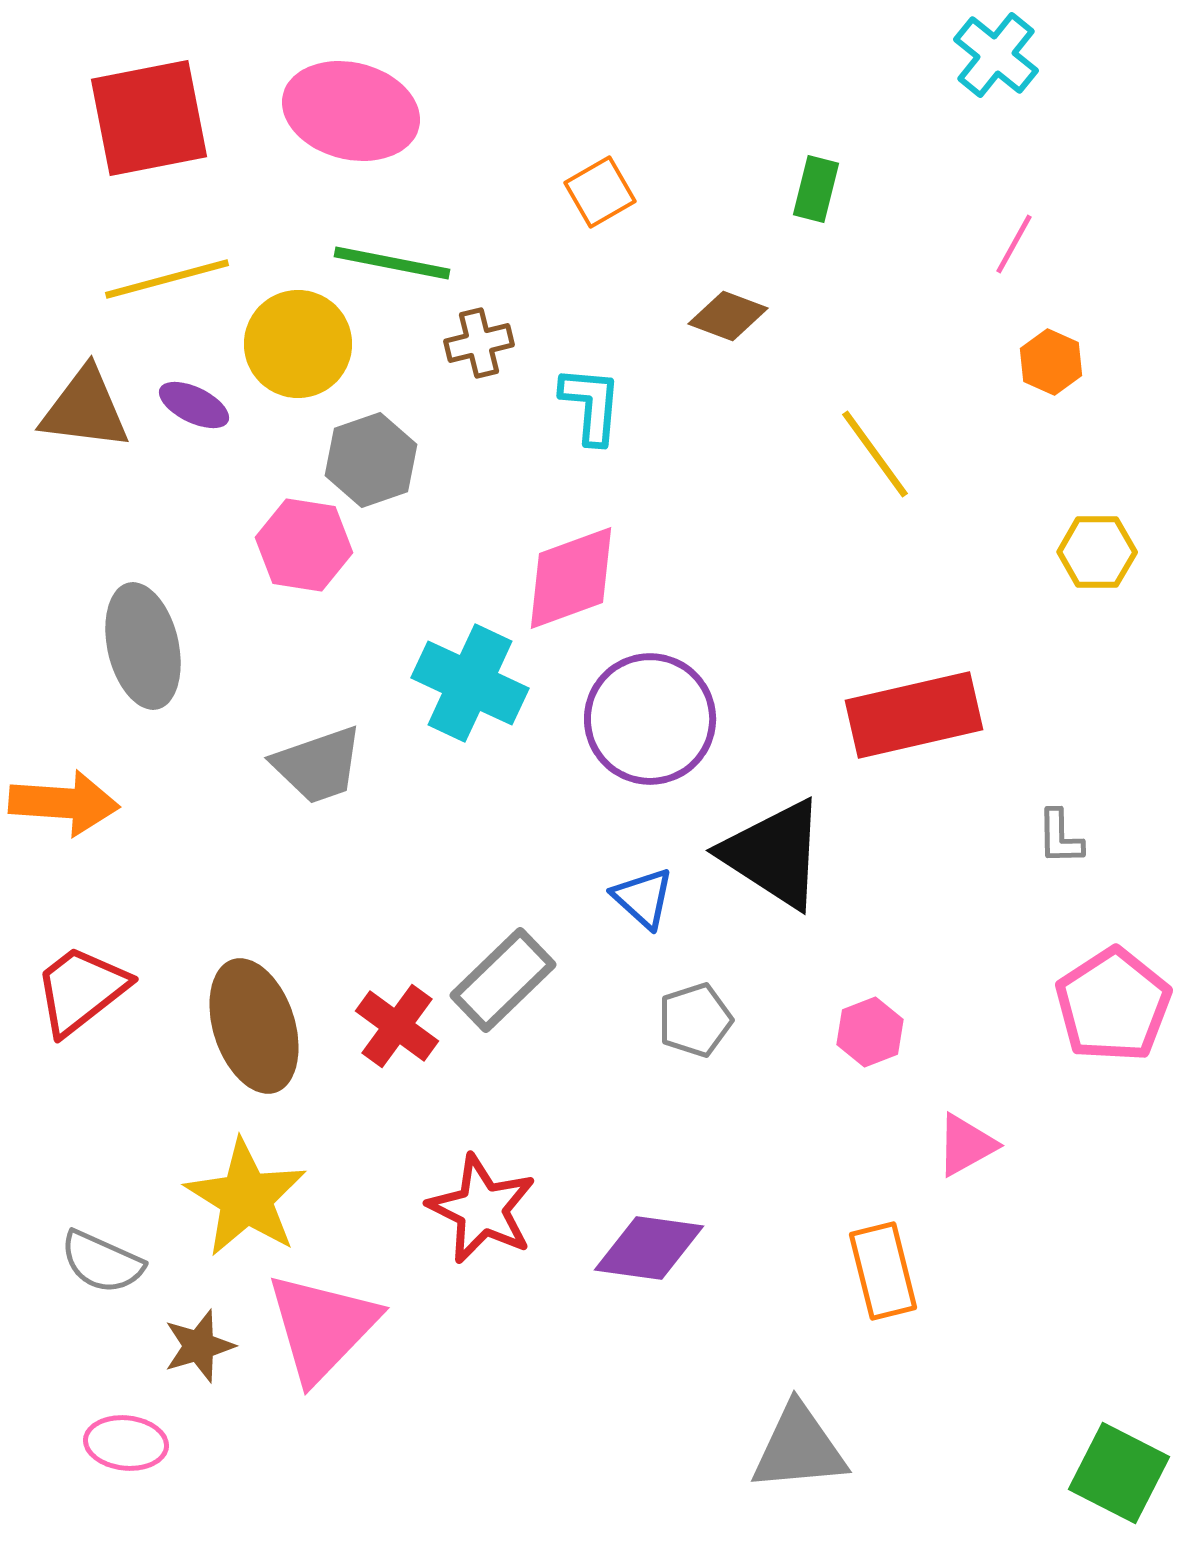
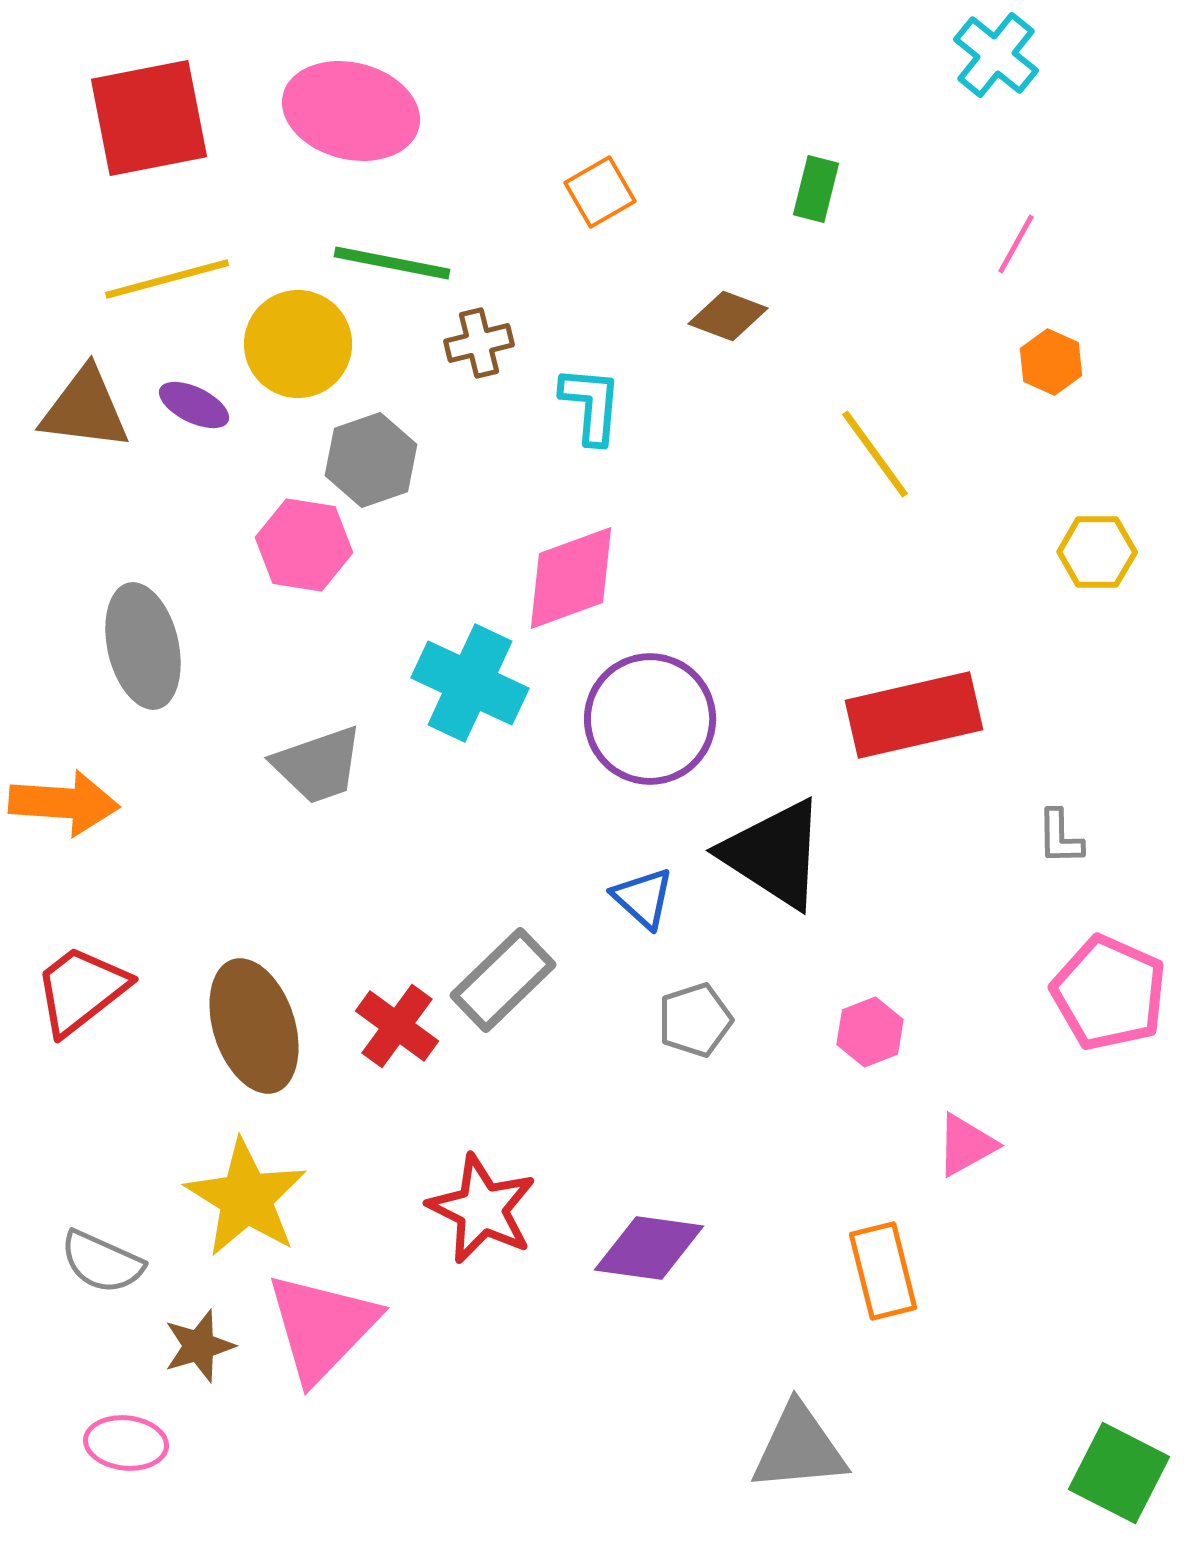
pink line at (1014, 244): moved 2 px right
pink pentagon at (1113, 1005): moved 4 px left, 12 px up; rotated 15 degrees counterclockwise
